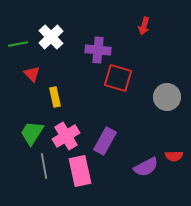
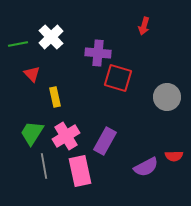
purple cross: moved 3 px down
